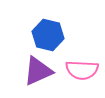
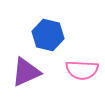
purple triangle: moved 12 px left, 1 px down
